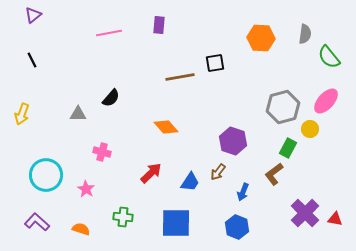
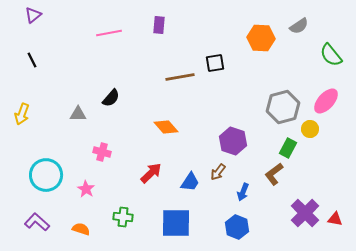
gray semicircle: moved 6 px left, 8 px up; rotated 48 degrees clockwise
green semicircle: moved 2 px right, 2 px up
